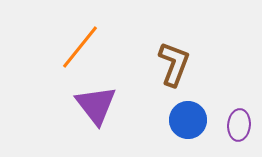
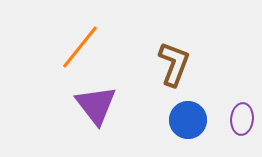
purple ellipse: moved 3 px right, 6 px up
